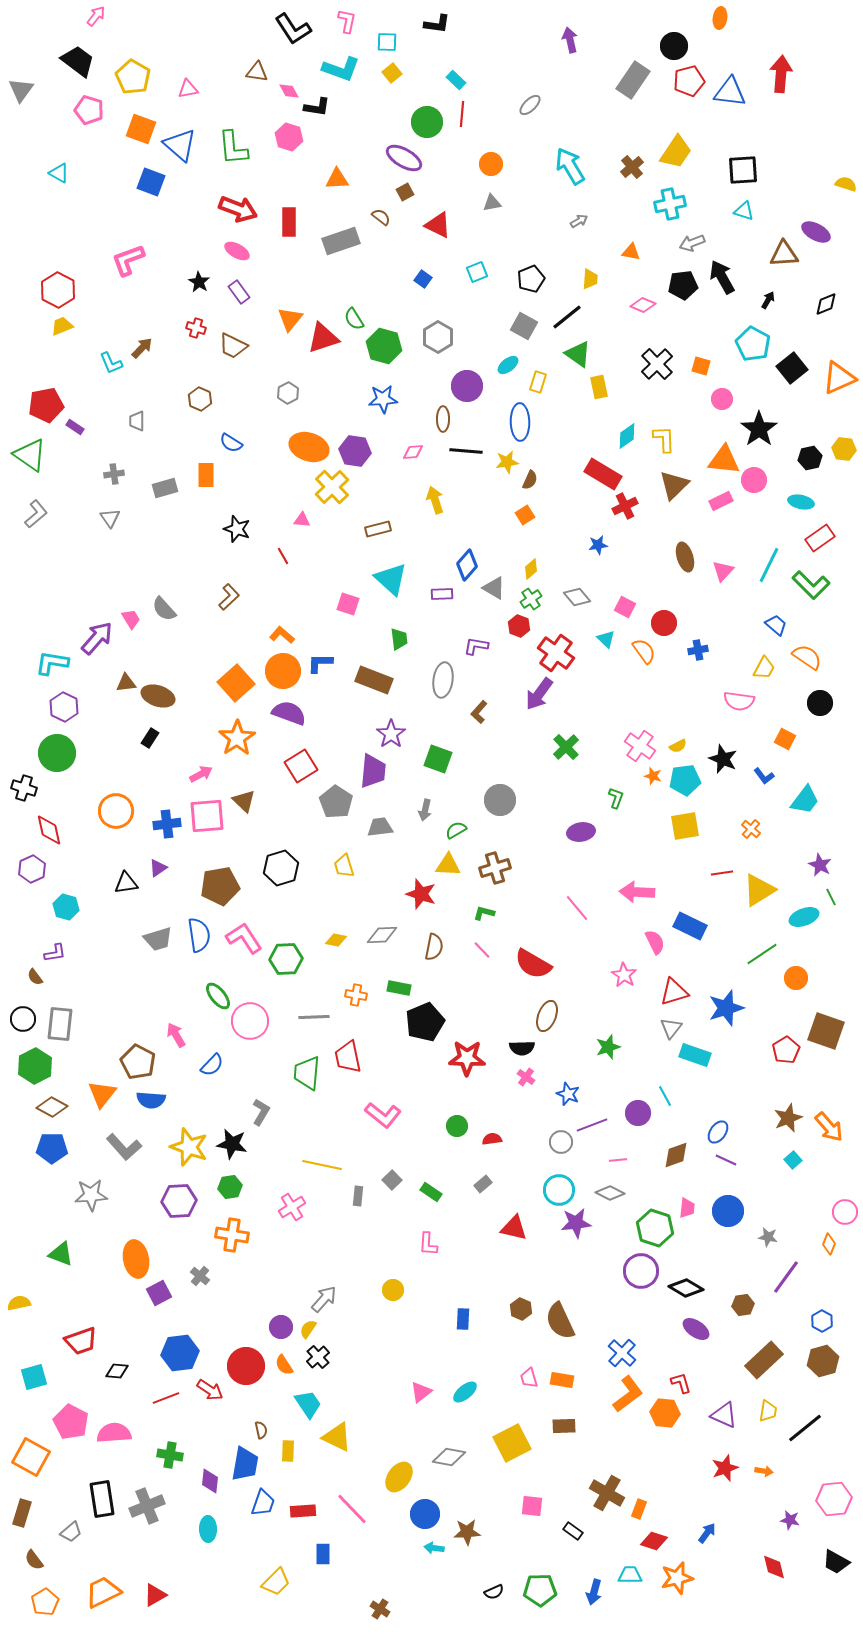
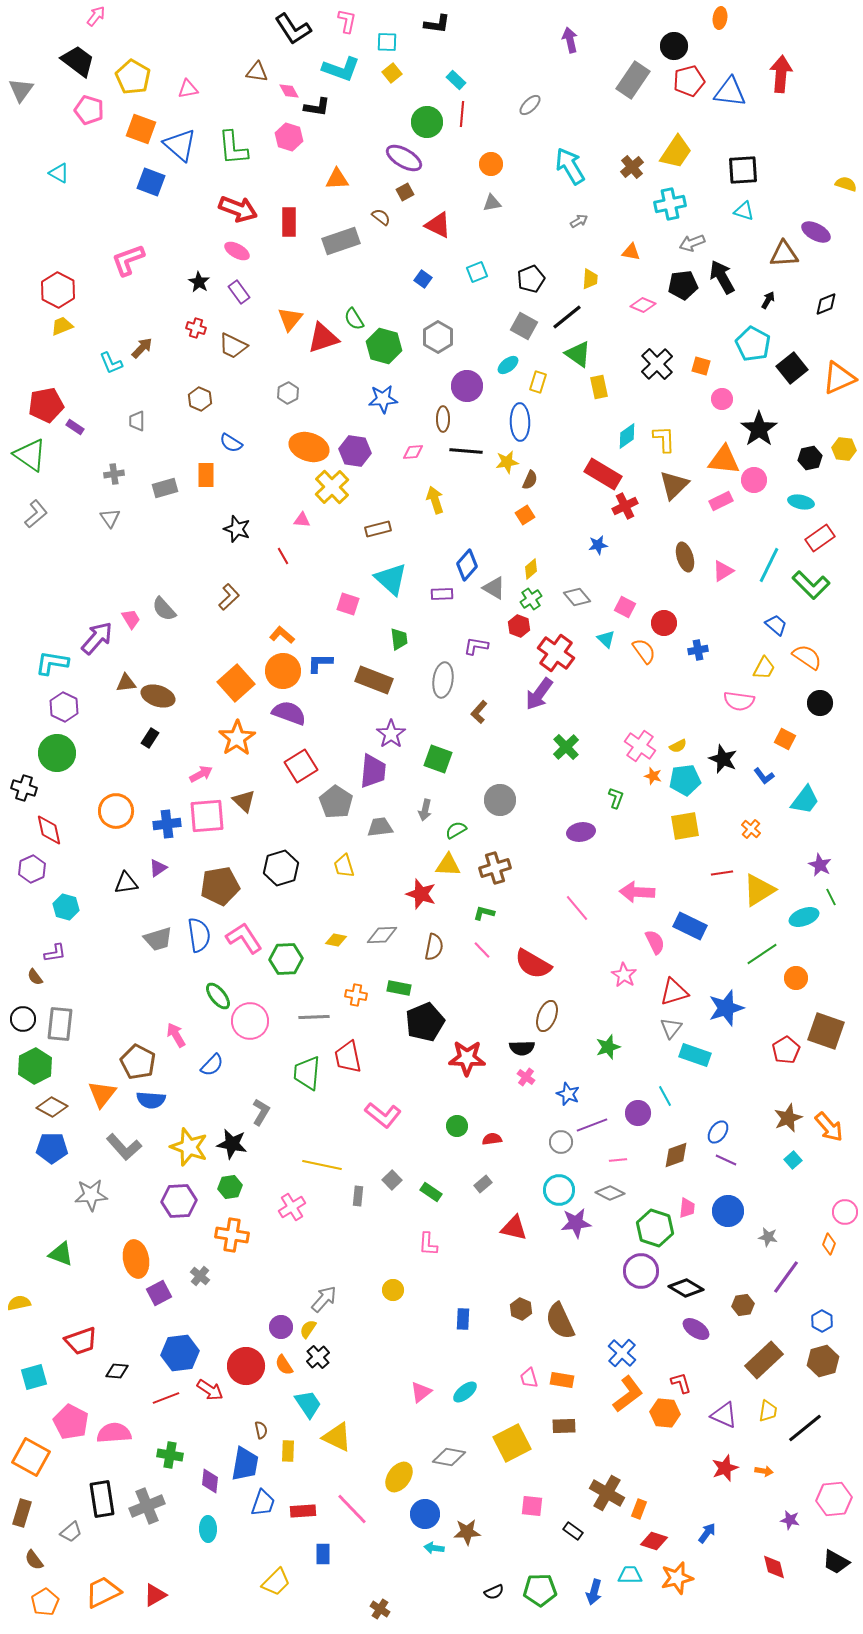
pink triangle at (723, 571): rotated 15 degrees clockwise
